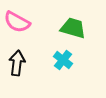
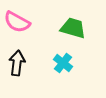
cyan cross: moved 3 px down
